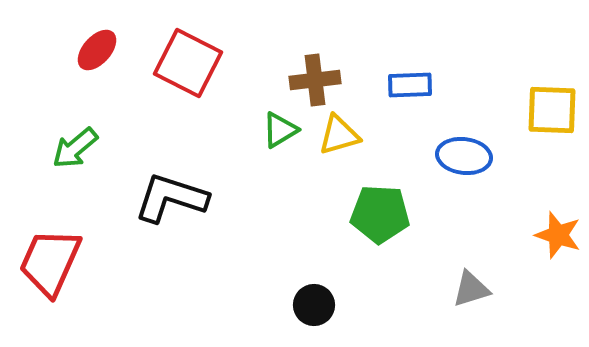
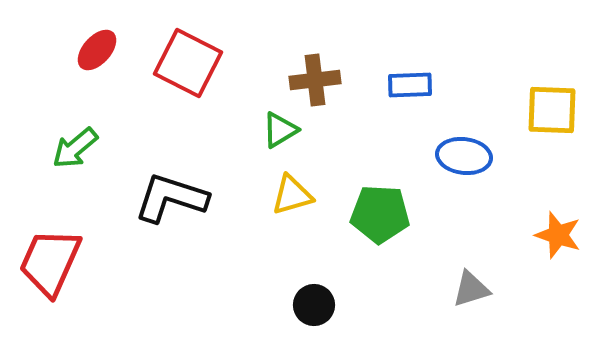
yellow triangle: moved 47 px left, 60 px down
